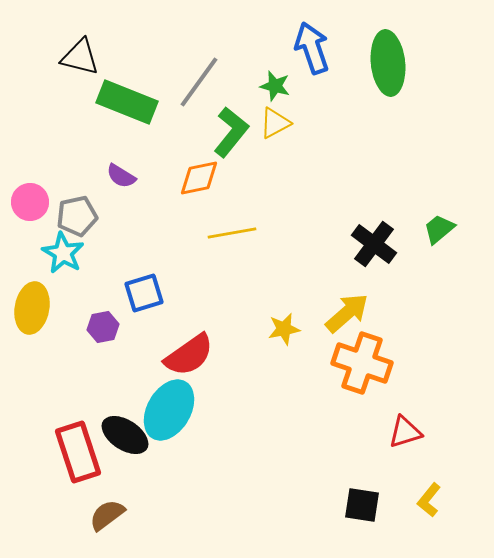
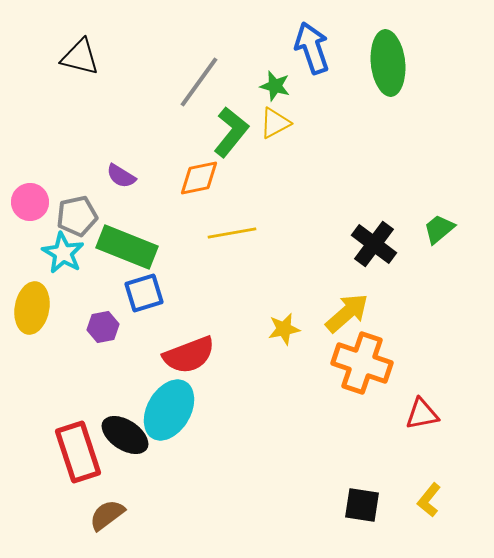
green rectangle: moved 145 px down
red semicircle: rotated 14 degrees clockwise
red triangle: moved 17 px right, 18 px up; rotated 6 degrees clockwise
